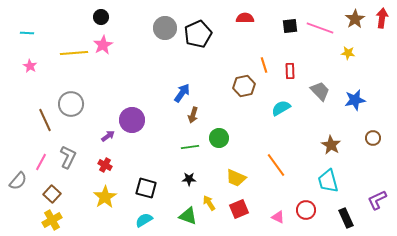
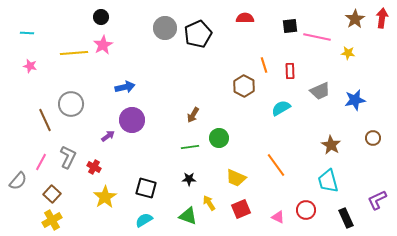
pink line at (320, 28): moved 3 px left, 9 px down; rotated 8 degrees counterclockwise
pink star at (30, 66): rotated 16 degrees counterclockwise
brown hexagon at (244, 86): rotated 20 degrees counterclockwise
gray trapezoid at (320, 91): rotated 110 degrees clockwise
blue arrow at (182, 93): moved 57 px left, 6 px up; rotated 42 degrees clockwise
brown arrow at (193, 115): rotated 14 degrees clockwise
red cross at (105, 165): moved 11 px left, 2 px down
red square at (239, 209): moved 2 px right
